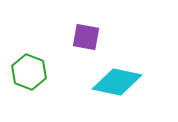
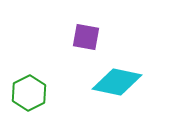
green hexagon: moved 21 px down; rotated 12 degrees clockwise
